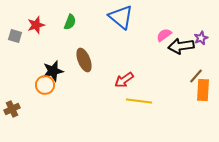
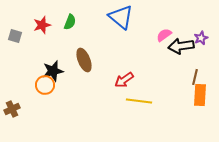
red star: moved 6 px right
brown line: moved 1 px left, 1 px down; rotated 28 degrees counterclockwise
orange rectangle: moved 3 px left, 5 px down
